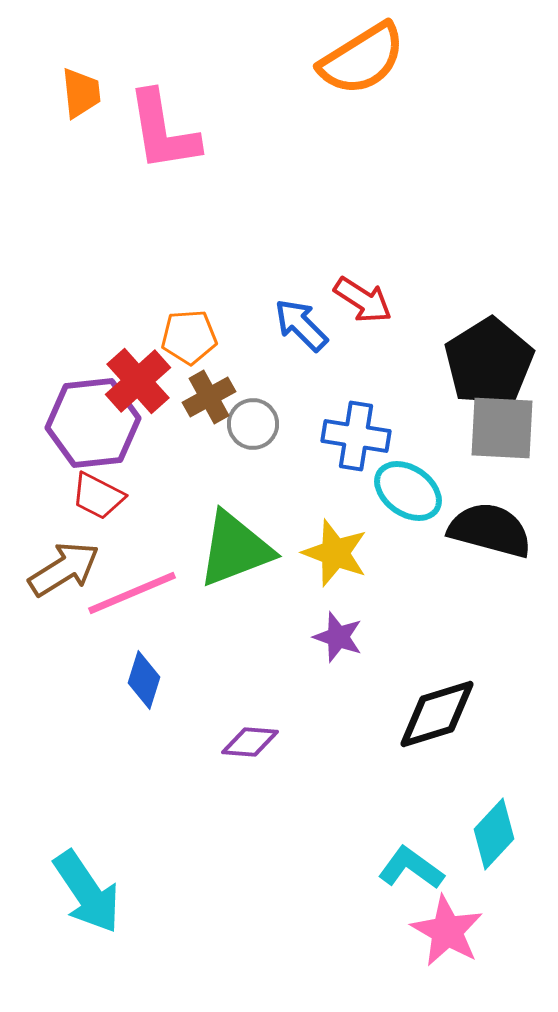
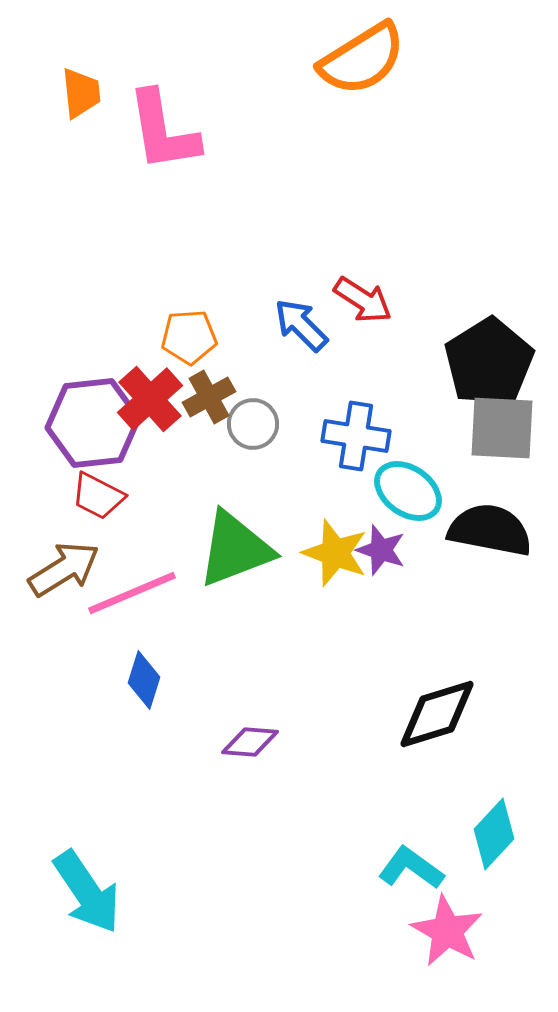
red cross: moved 12 px right, 18 px down
black semicircle: rotated 4 degrees counterclockwise
purple star: moved 43 px right, 87 px up
